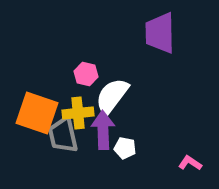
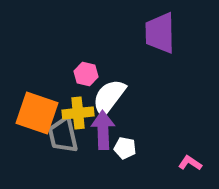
white semicircle: moved 3 px left, 1 px down
